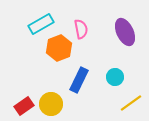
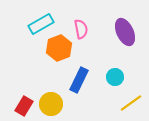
red rectangle: rotated 24 degrees counterclockwise
